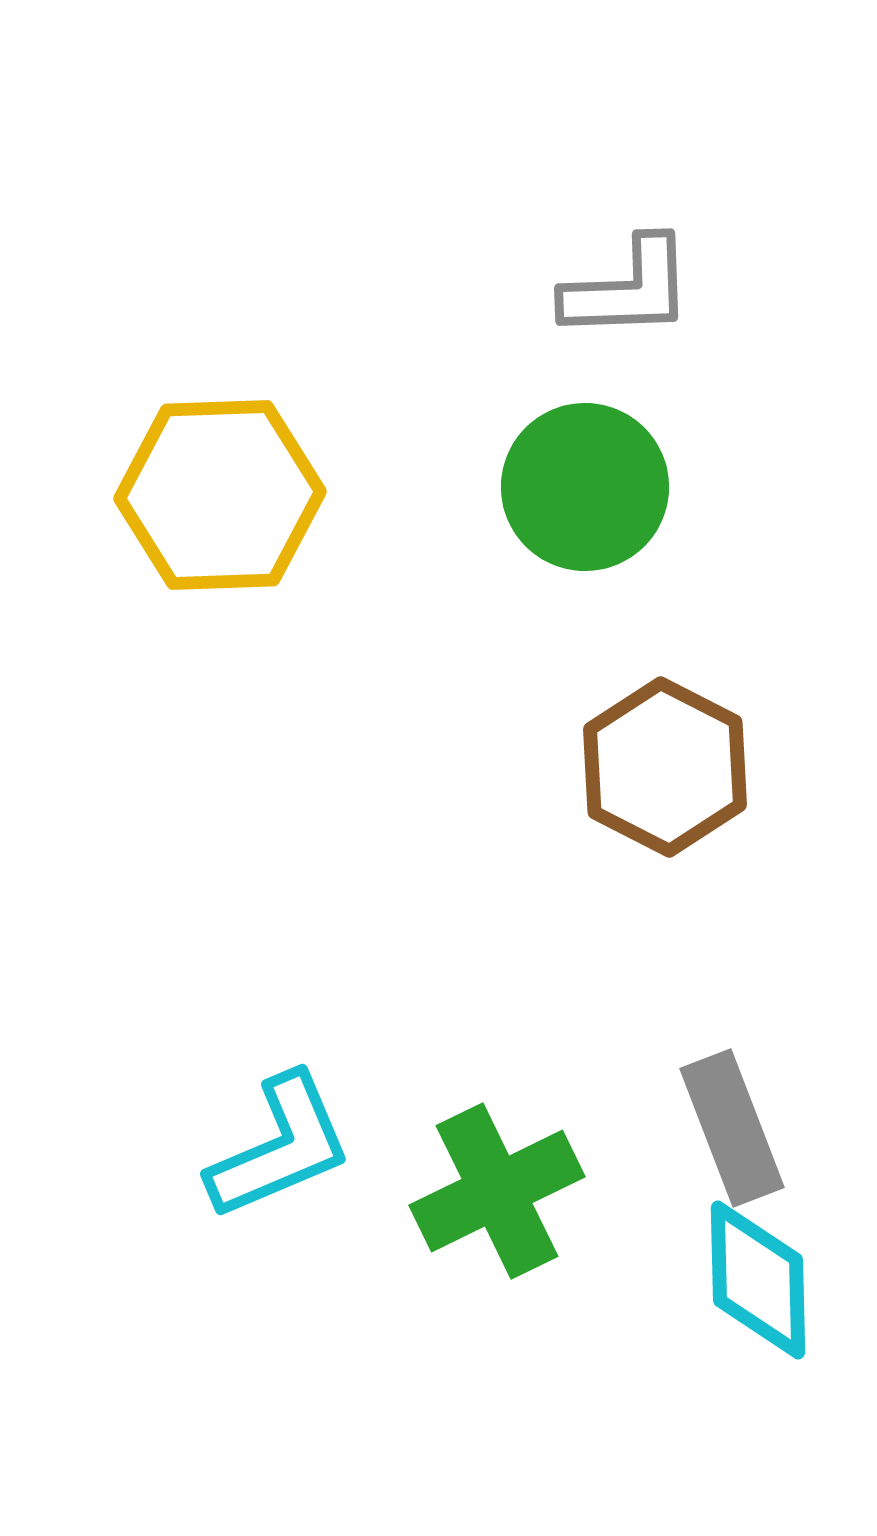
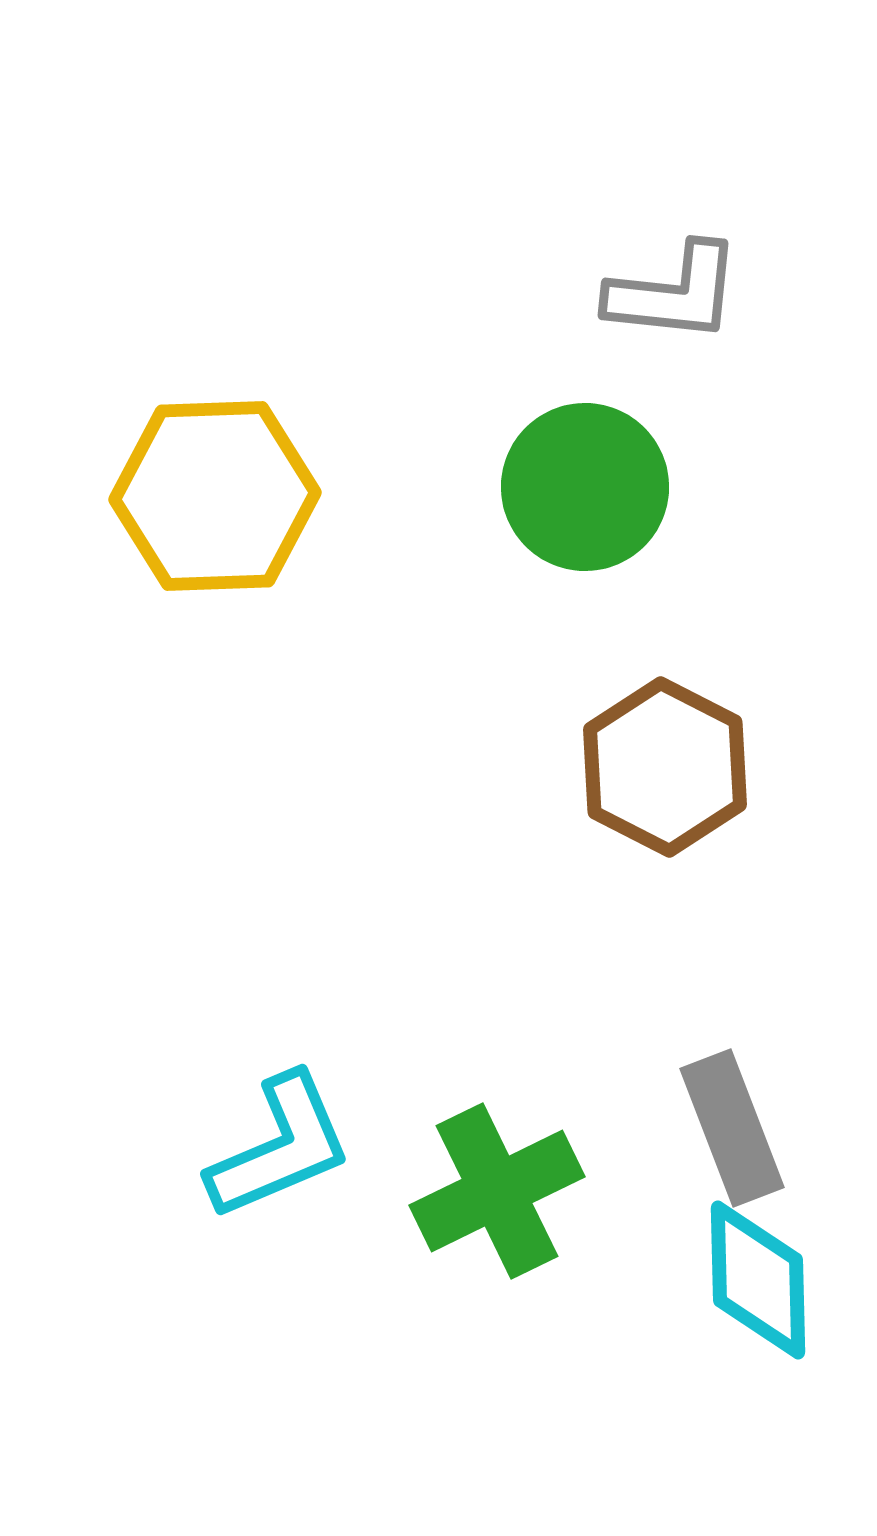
gray L-shape: moved 46 px right, 4 px down; rotated 8 degrees clockwise
yellow hexagon: moved 5 px left, 1 px down
